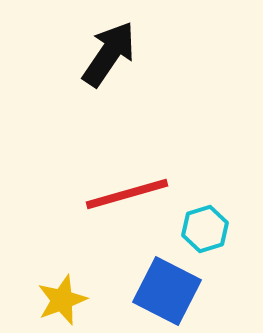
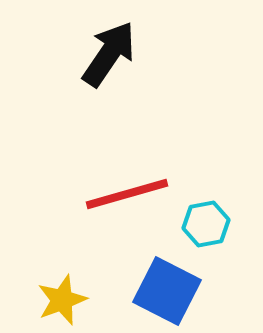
cyan hexagon: moved 1 px right, 5 px up; rotated 6 degrees clockwise
